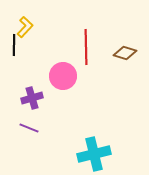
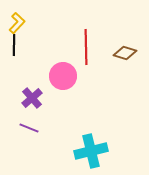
yellow L-shape: moved 8 px left, 4 px up
purple cross: rotated 25 degrees counterclockwise
cyan cross: moved 3 px left, 3 px up
